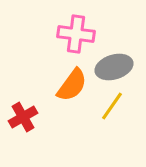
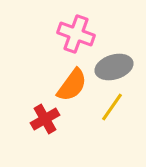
pink cross: rotated 12 degrees clockwise
yellow line: moved 1 px down
red cross: moved 22 px right, 2 px down
